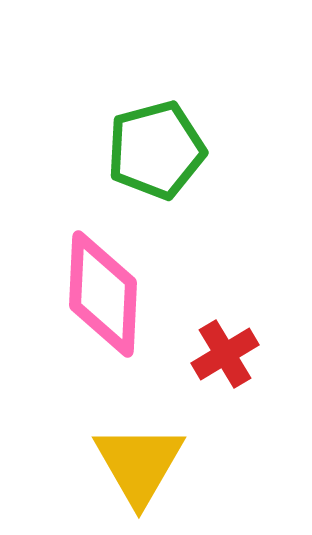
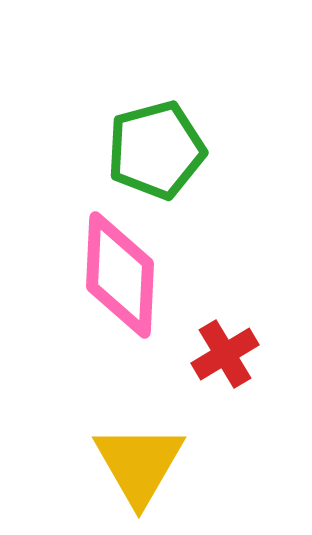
pink diamond: moved 17 px right, 19 px up
